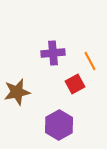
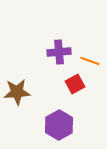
purple cross: moved 6 px right, 1 px up
orange line: rotated 42 degrees counterclockwise
brown star: rotated 8 degrees clockwise
